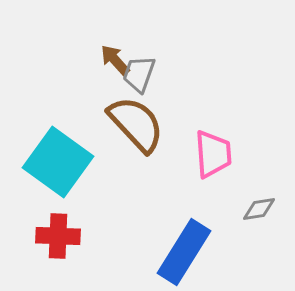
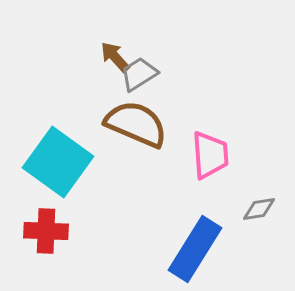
brown arrow: moved 3 px up
gray trapezoid: rotated 39 degrees clockwise
brown semicircle: rotated 24 degrees counterclockwise
pink trapezoid: moved 3 px left, 1 px down
red cross: moved 12 px left, 5 px up
blue rectangle: moved 11 px right, 3 px up
